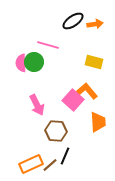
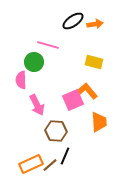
pink semicircle: moved 17 px down
pink square: rotated 25 degrees clockwise
orange trapezoid: moved 1 px right
